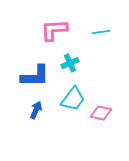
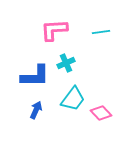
cyan cross: moved 4 px left
pink diamond: rotated 35 degrees clockwise
